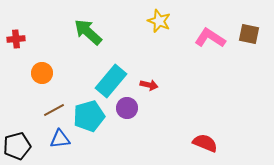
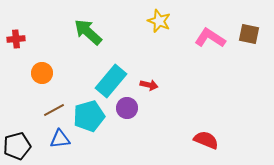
red semicircle: moved 1 px right, 3 px up
